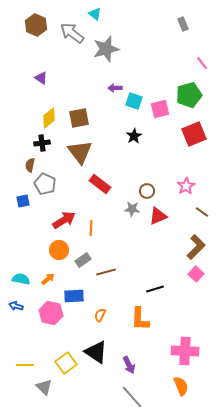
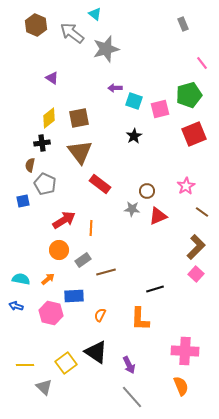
purple triangle at (41, 78): moved 11 px right
